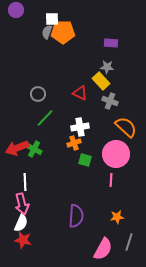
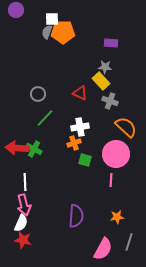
gray star: moved 2 px left
red arrow: rotated 25 degrees clockwise
pink arrow: moved 2 px right, 1 px down
